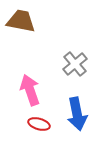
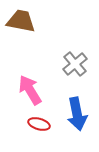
pink arrow: rotated 12 degrees counterclockwise
